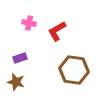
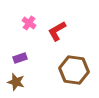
pink cross: rotated 24 degrees clockwise
